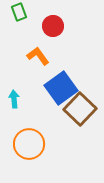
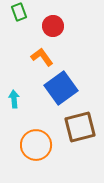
orange L-shape: moved 4 px right, 1 px down
brown square: moved 18 px down; rotated 32 degrees clockwise
orange circle: moved 7 px right, 1 px down
